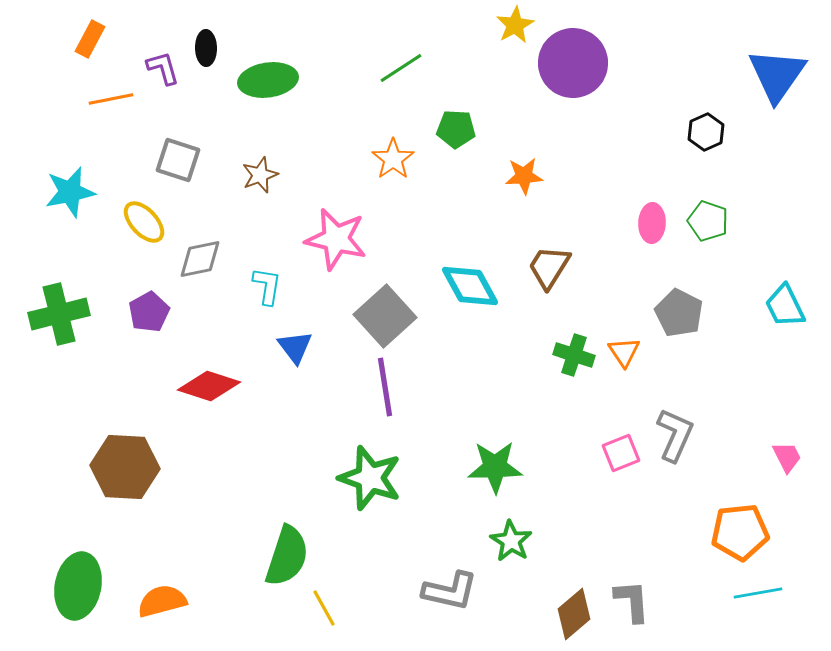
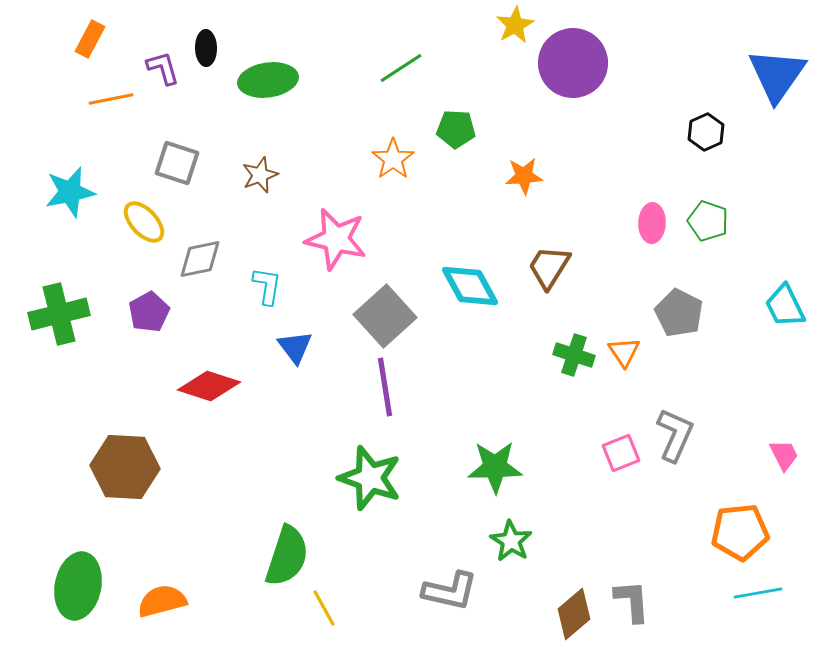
gray square at (178, 160): moved 1 px left, 3 px down
pink trapezoid at (787, 457): moved 3 px left, 2 px up
